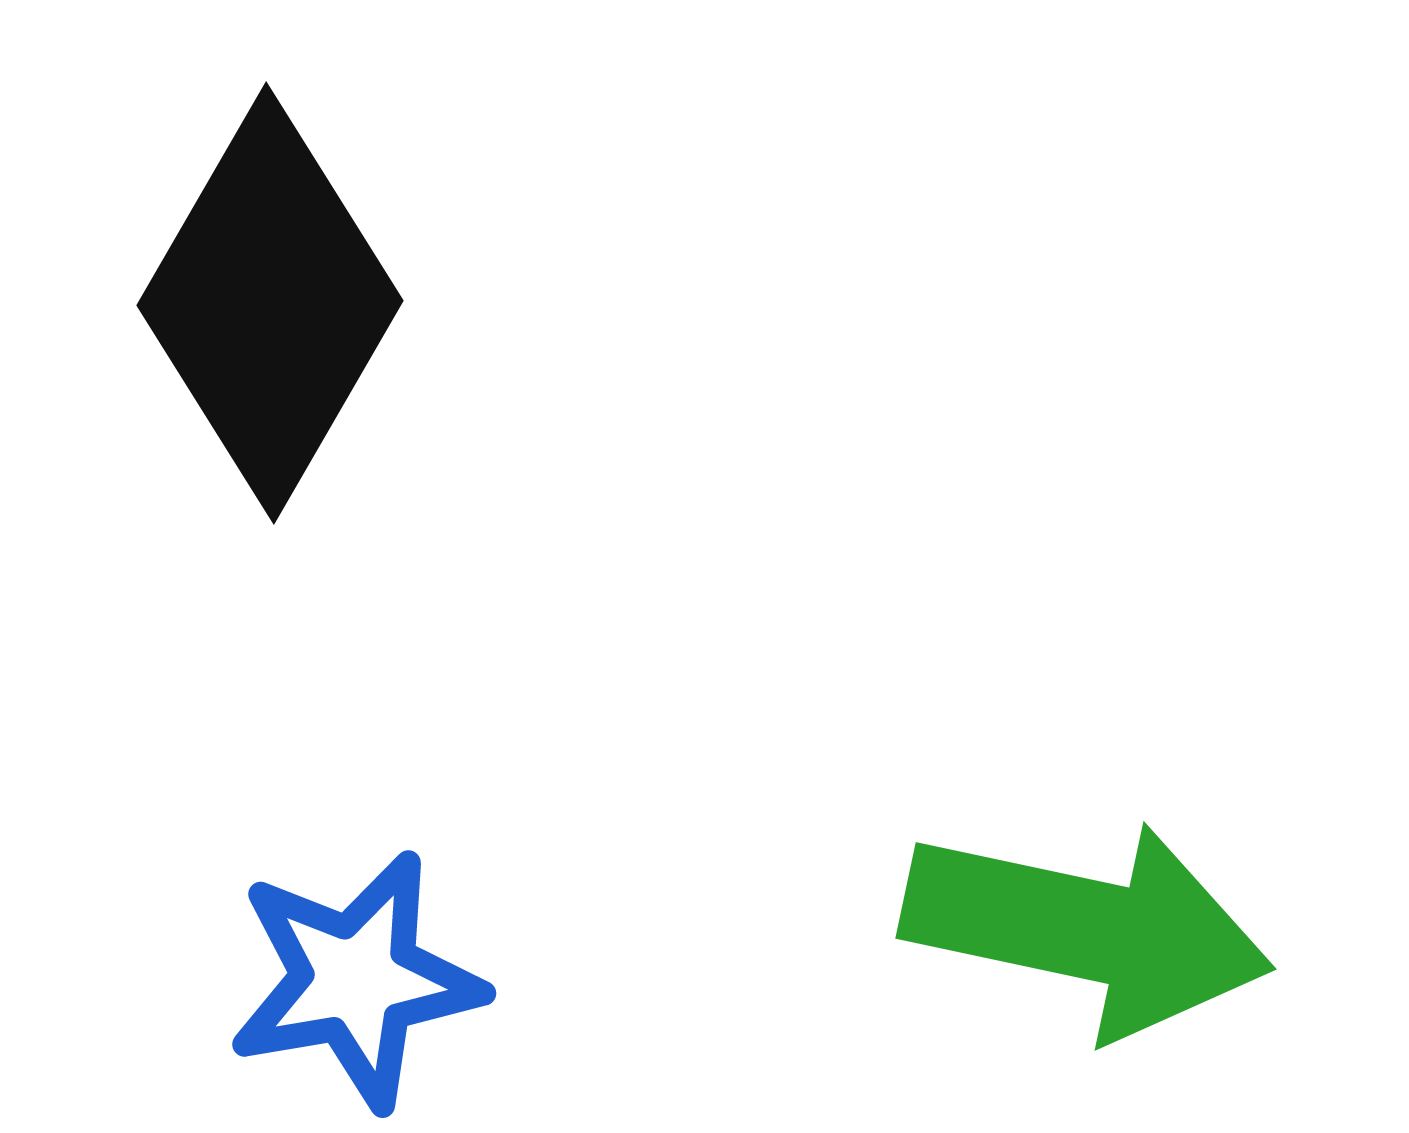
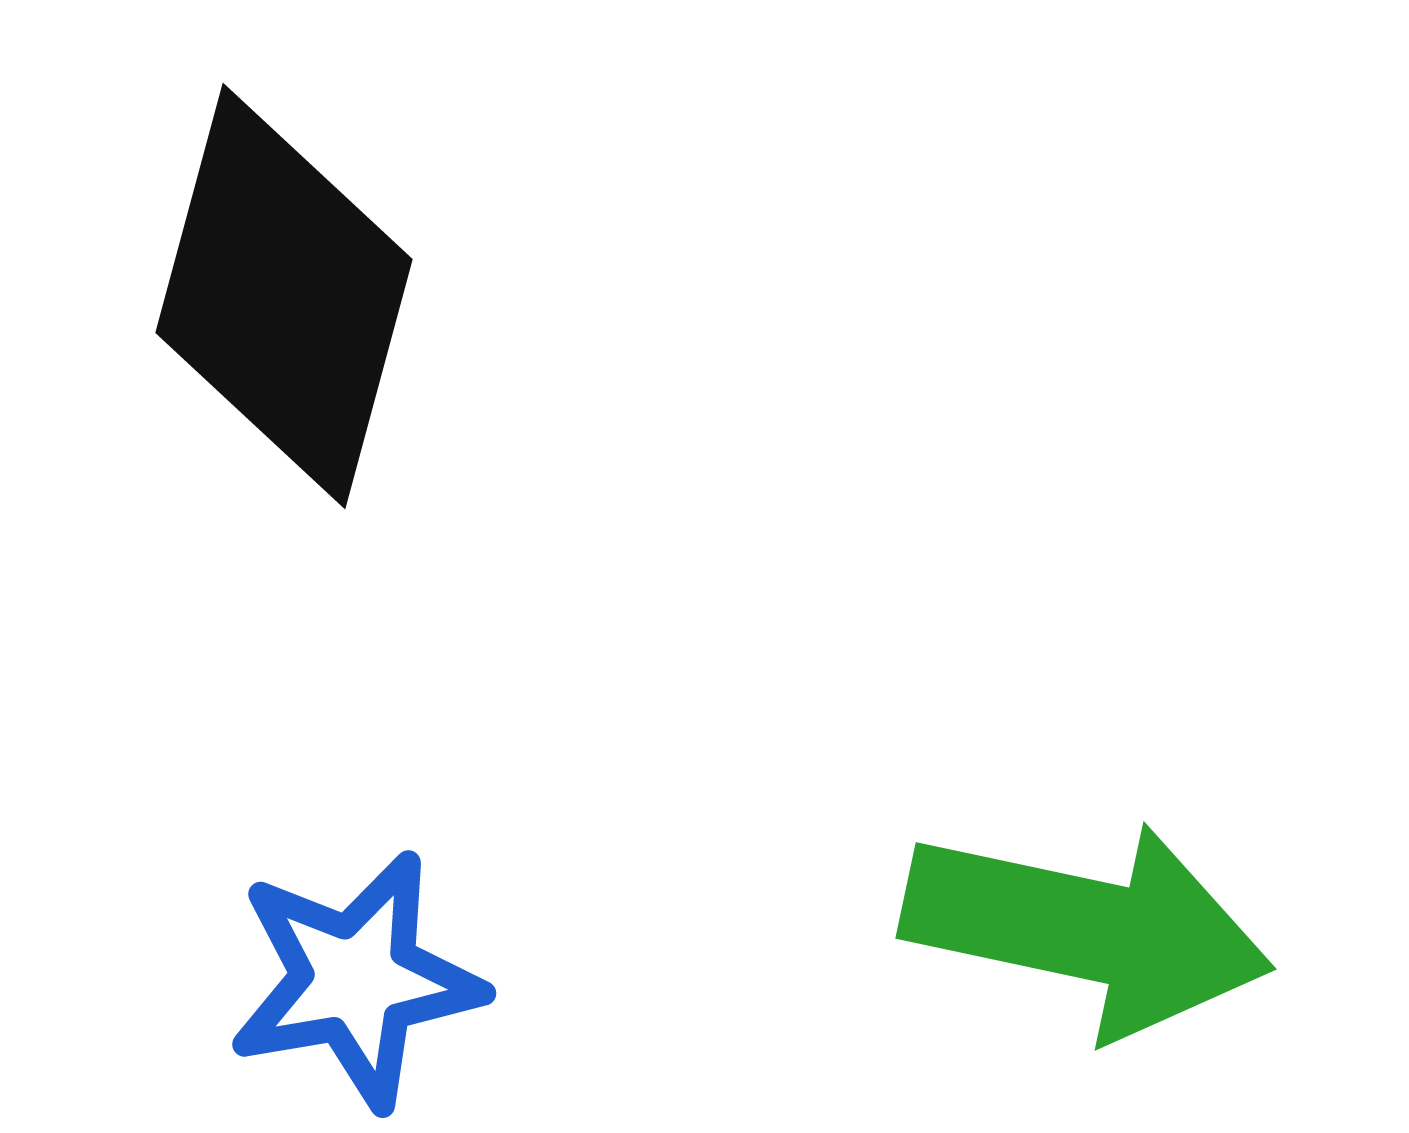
black diamond: moved 14 px right, 7 px up; rotated 15 degrees counterclockwise
